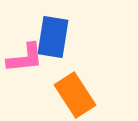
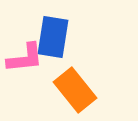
orange rectangle: moved 5 px up; rotated 6 degrees counterclockwise
